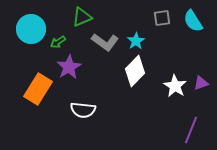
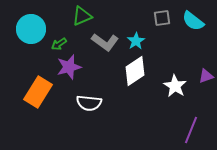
green triangle: moved 1 px up
cyan semicircle: rotated 20 degrees counterclockwise
green arrow: moved 1 px right, 2 px down
purple star: rotated 15 degrees clockwise
white diamond: rotated 12 degrees clockwise
purple triangle: moved 5 px right, 7 px up
orange rectangle: moved 3 px down
white semicircle: moved 6 px right, 7 px up
